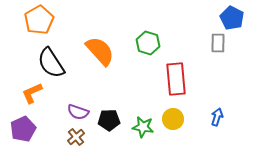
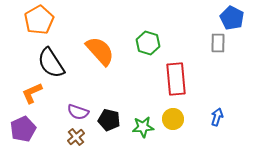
black pentagon: rotated 15 degrees clockwise
green star: rotated 15 degrees counterclockwise
